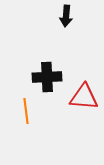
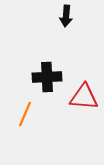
orange line: moved 1 px left, 3 px down; rotated 30 degrees clockwise
